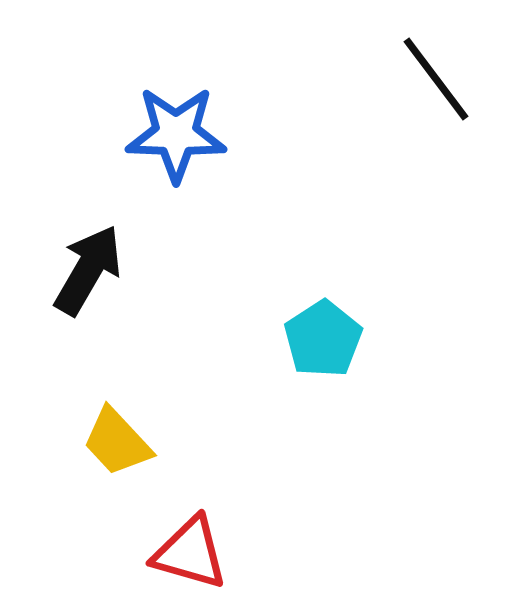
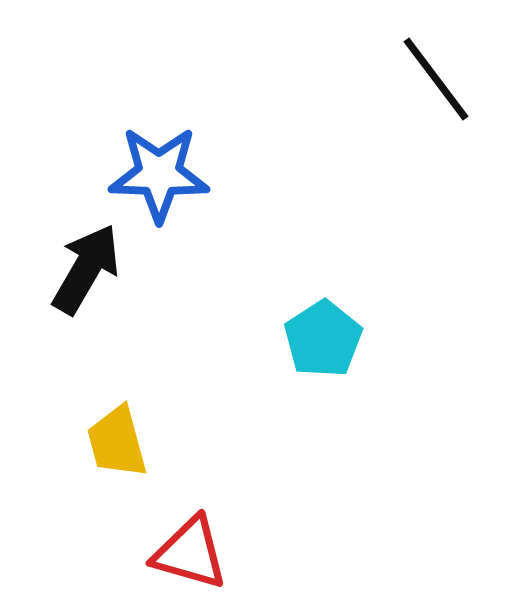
blue star: moved 17 px left, 40 px down
black arrow: moved 2 px left, 1 px up
yellow trapezoid: rotated 28 degrees clockwise
